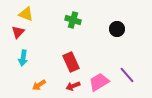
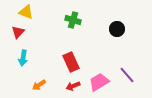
yellow triangle: moved 2 px up
